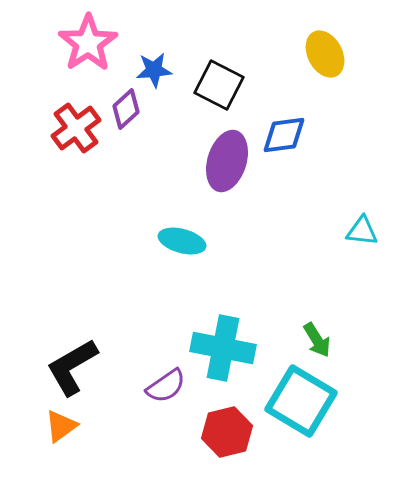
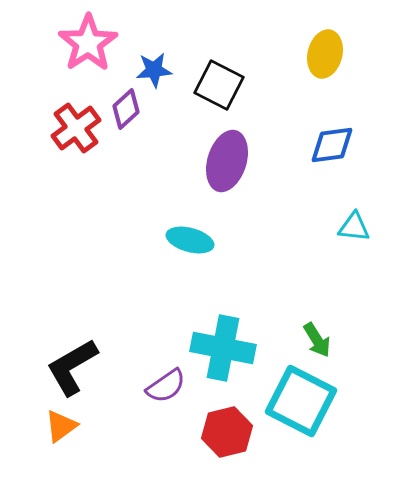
yellow ellipse: rotated 42 degrees clockwise
blue diamond: moved 48 px right, 10 px down
cyan triangle: moved 8 px left, 4 px up
cyan ellipse: moved 8 px right, 1 px up
cyan square: rotated 4 degrees counterclockwise
